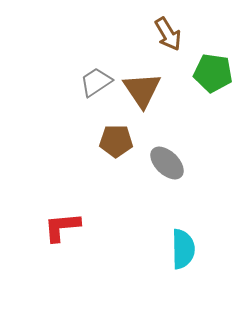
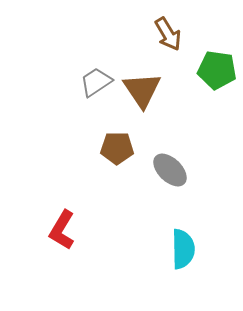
green pentagon: moved 4 px right, 3 px up
brown pentagon: moved 1 px right, 7 px down
gray ellipse: moved 3 px right, 7 px down
red L-shape: moved 3 px down; rotated 54 degrees counterclockwise
